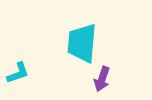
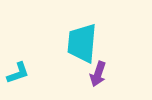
purple arrow: moved 4 px left, 5 px up
